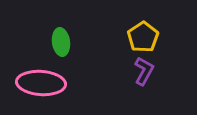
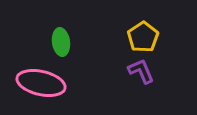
purple L-shape: moved 3 px left; rotated 52 degrees counterclockwise
pink ellipse: rotated 9 degrees clockwise
